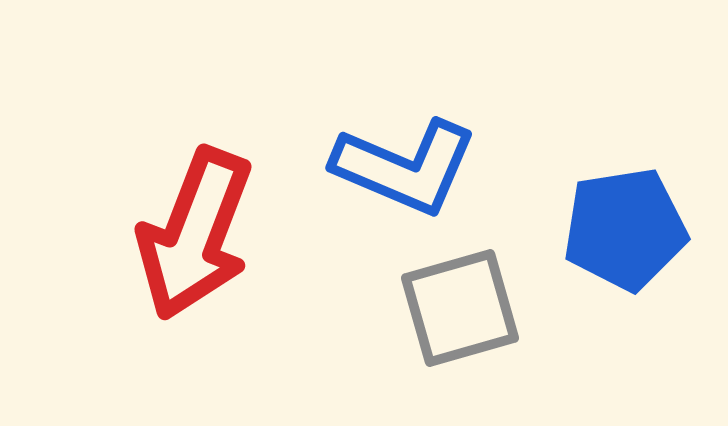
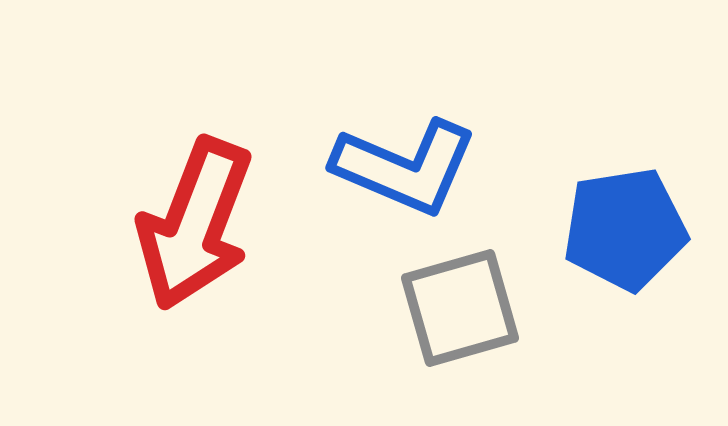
red arrow: moved 10 px up
